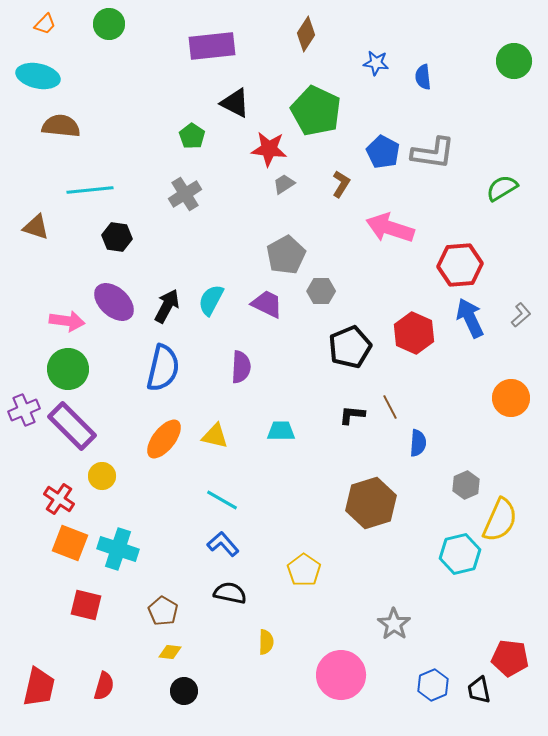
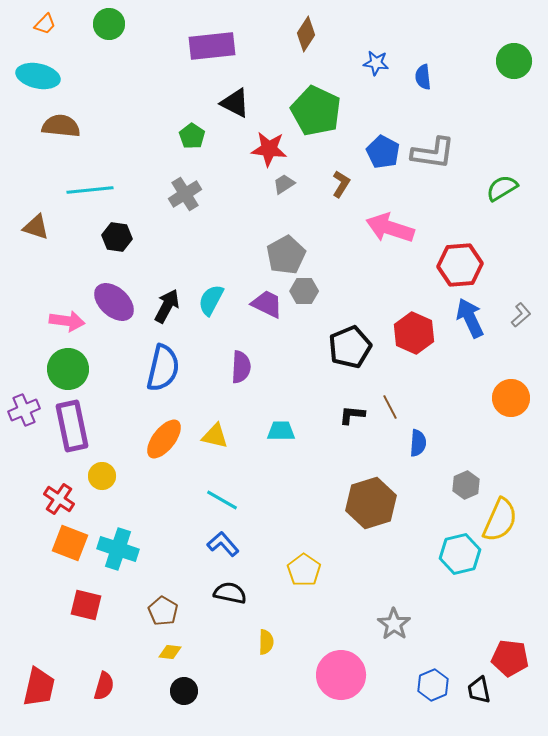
gray hexagon at (321, 291): moved 17 px left
purple rectangle at (72, 426): rotated 33 degrees clockwise
